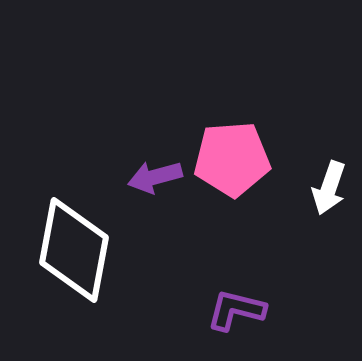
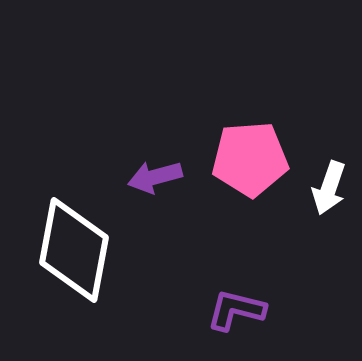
pink pentagon: moved 18 px right
